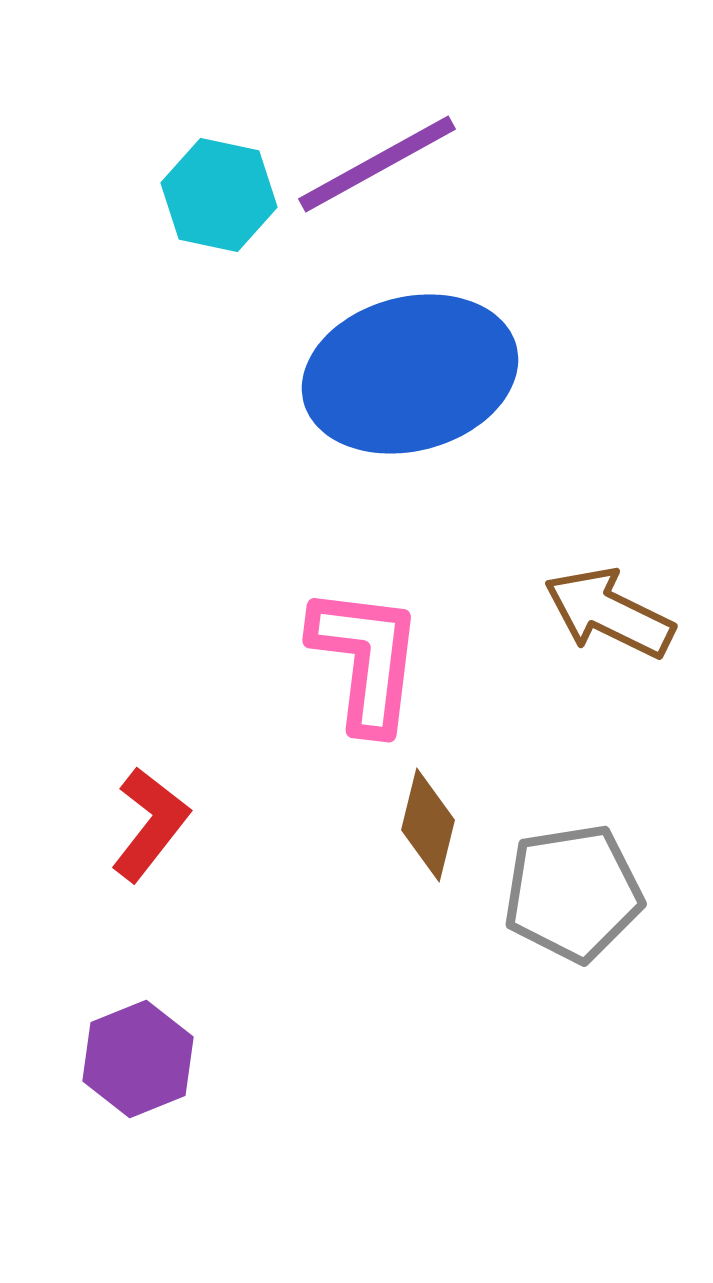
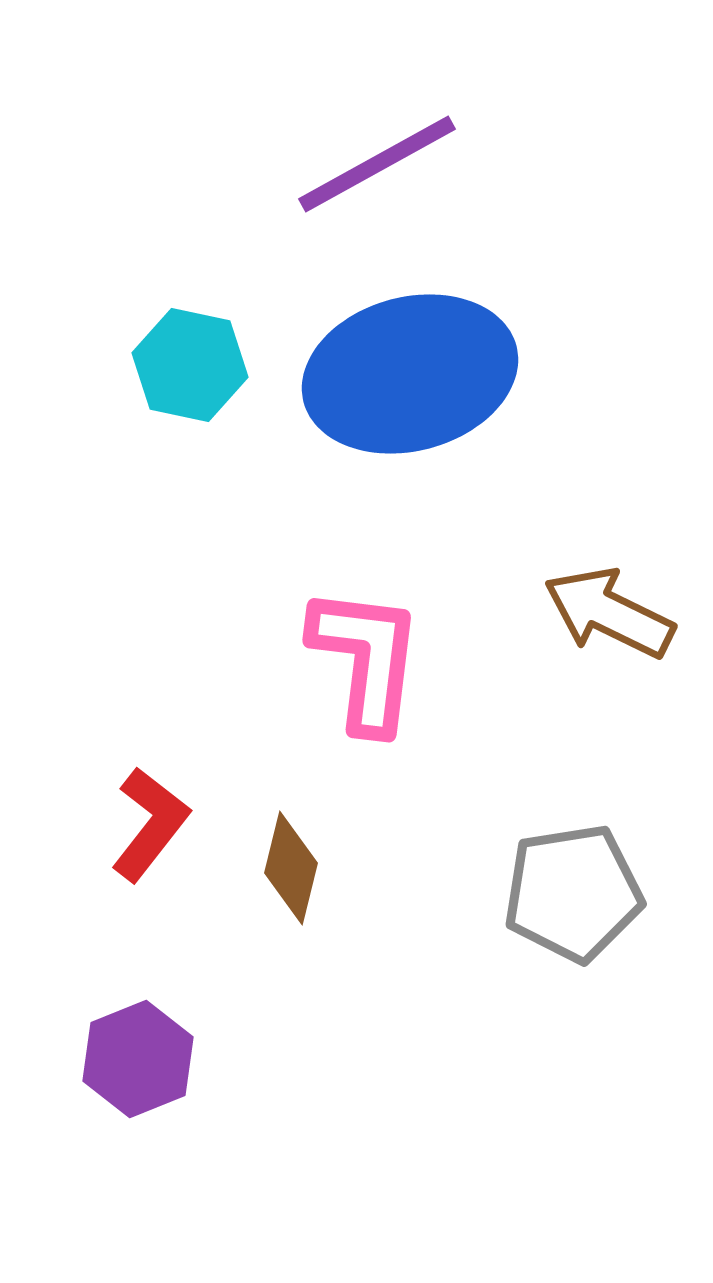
cyan hexagon: moved 29 px left, 170 px down
brown diamond: moved 137 px left, 43 px down
